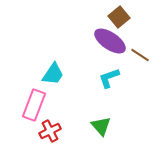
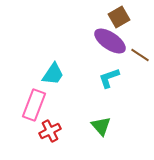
brown square: rotated 10 degrees clockwise
